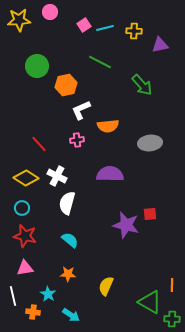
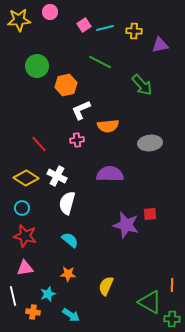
cyan star: rotated 21 degrees clockwise
